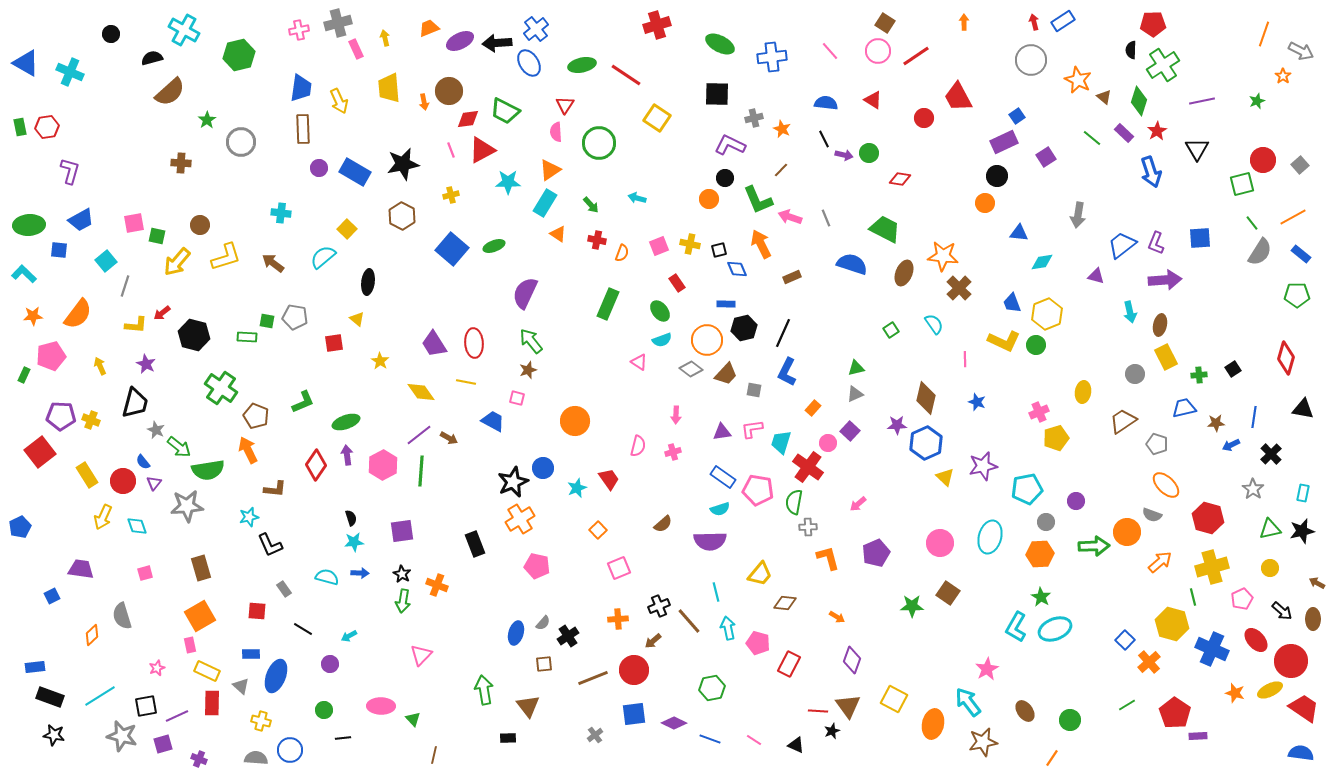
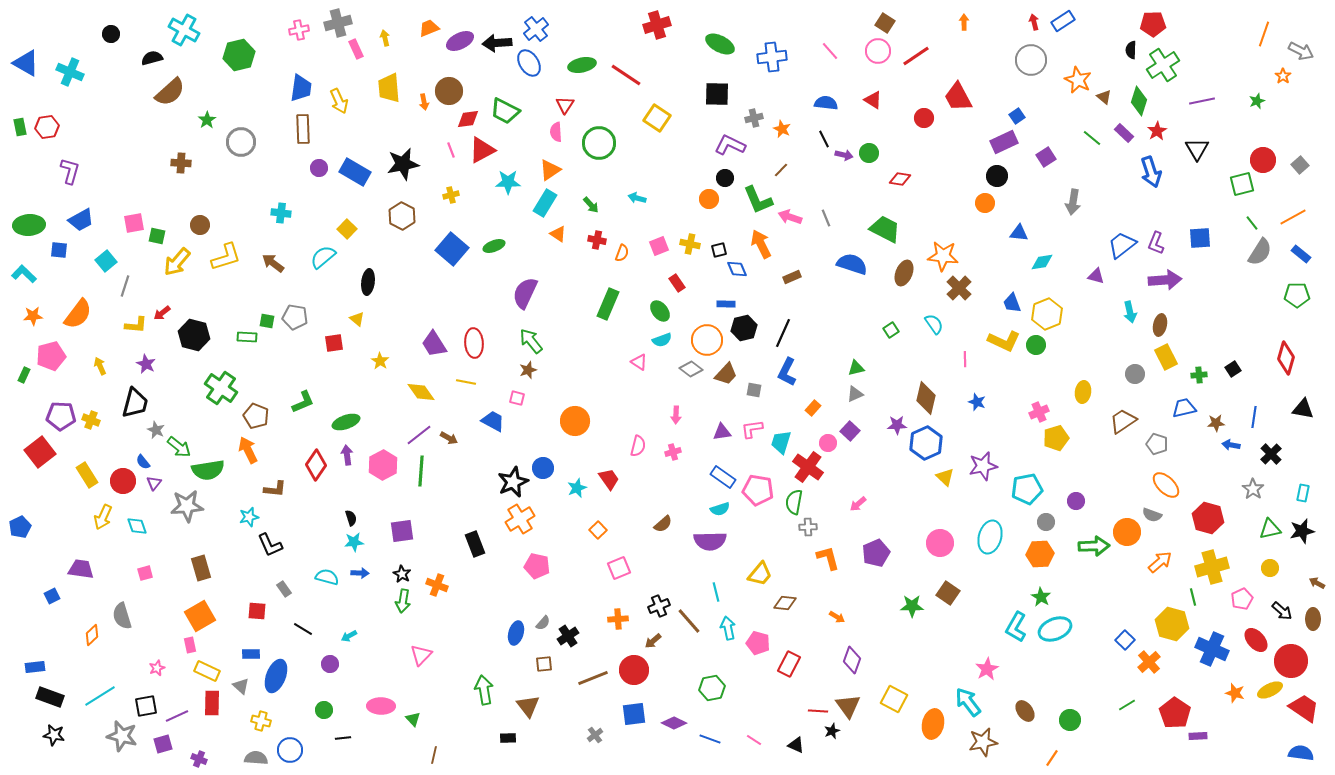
gray arrow at (1078, 215): moved 5 px left, 13 px up
blue arrow at (1231, 445): rotated 36 degrees clockwise
